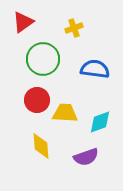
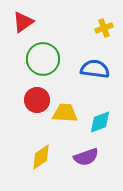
yellow cross: moved 30 px right
yellow diamond: moved 11 px down; rotated 60 degrees clockwise
